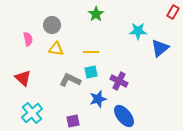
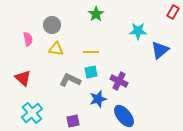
blue triangle: moved 2 px down
